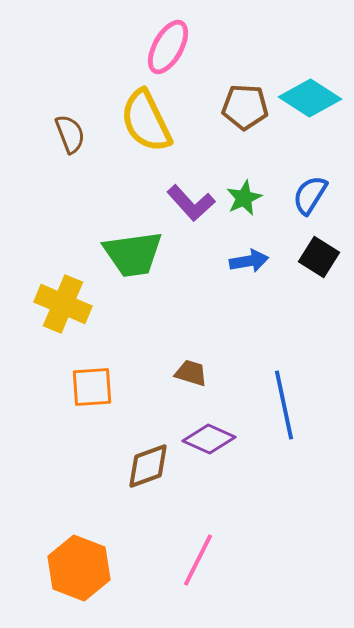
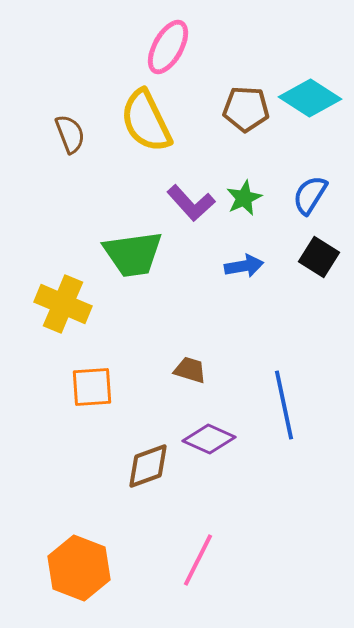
brown pentagon: moved 1 px right, 2 px down
blue arrow: moved 5 px left, 5 px down
brown trapezoid: moved 1 px left, 3 px up
